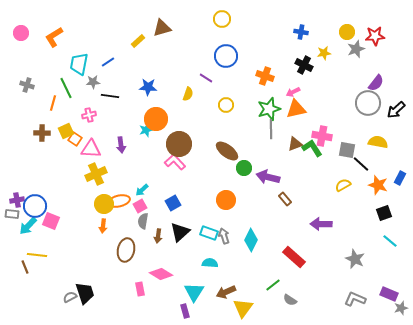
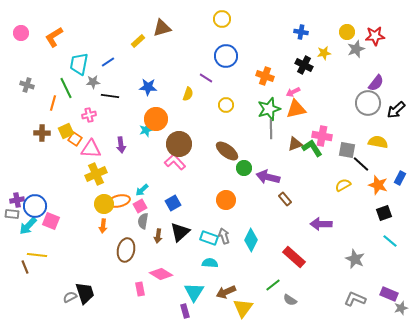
cyan rectangle at (209, 233): moved 5 px down
